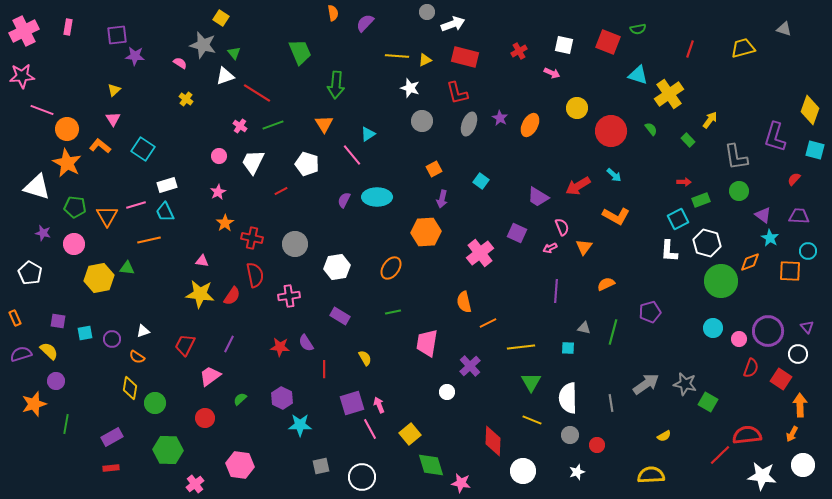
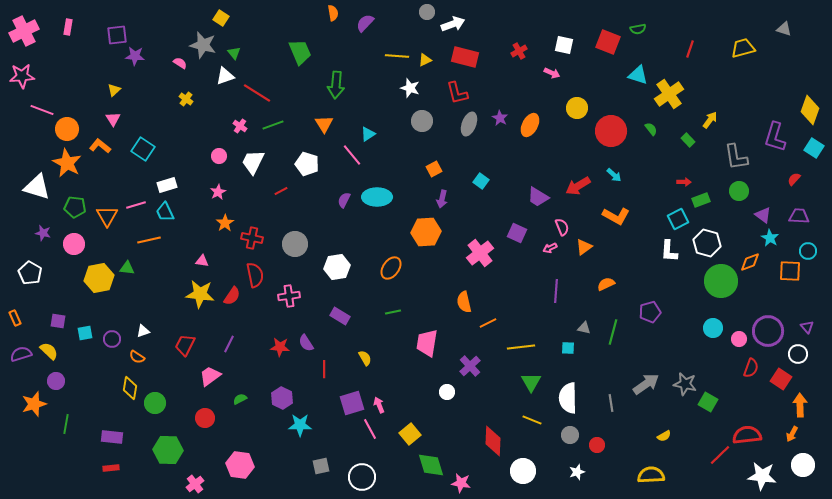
cyan square at (815, 150): moved 1 px left, 2 px up; rotated 18 degrees clockwise
orange triangle at (584, 247): rotated 18 degrees clockwise
green semicircle at (240, 399): rotated 16 degrees clockwise
purple rectangle at (112, 437): rotated 35 degrees clockwise
